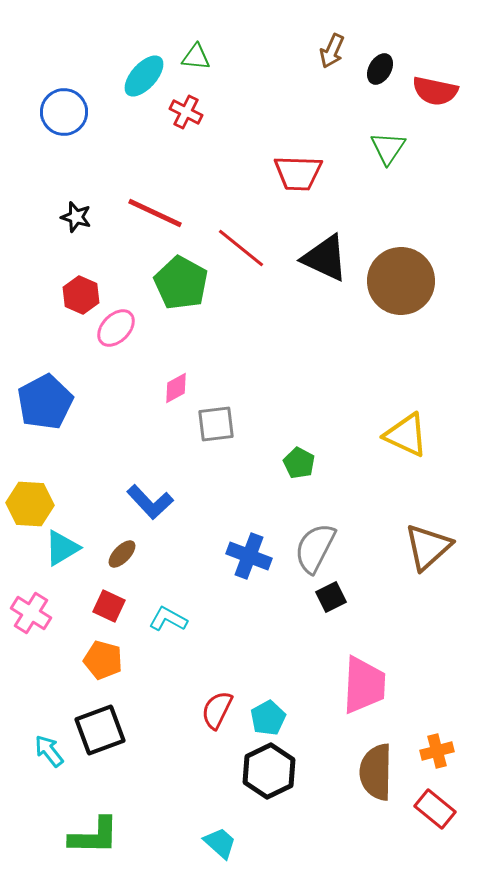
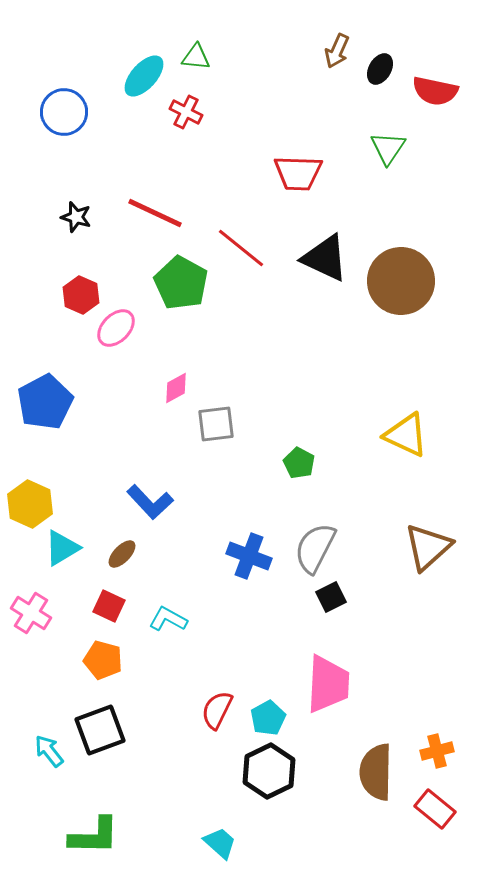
brown arrow at (332, 51): moved 5 px right
yellow hexagon at (30, 504): rotated 21 degrees clockwise
pink trapezoid at (364, 685): moved 36 px left, 1 px up
